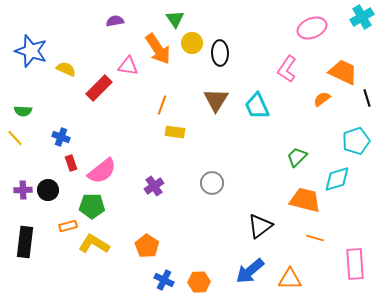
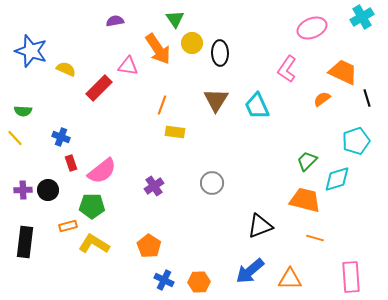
green trapezoid at (297, 157): moved 10 px right, 4 px down
black triangle at (260, 226): rotated 16 degrees clockwise
orange pentagon at (147, 246): moved 2 px right
pink rectangle at (355, 264): moved 4 px left, 13 px down
